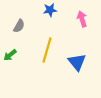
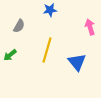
pink arrow: moved 8 px right, 8 px down
